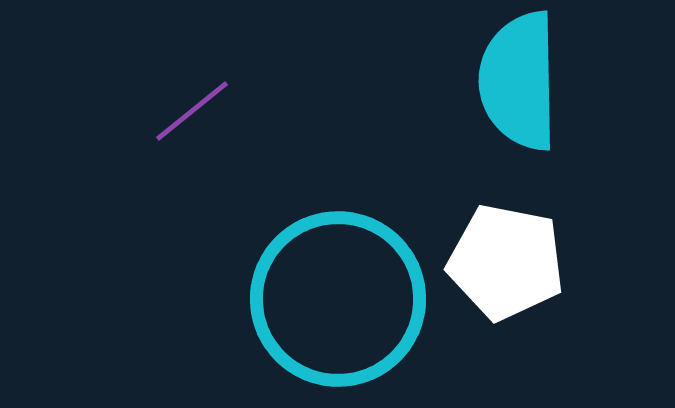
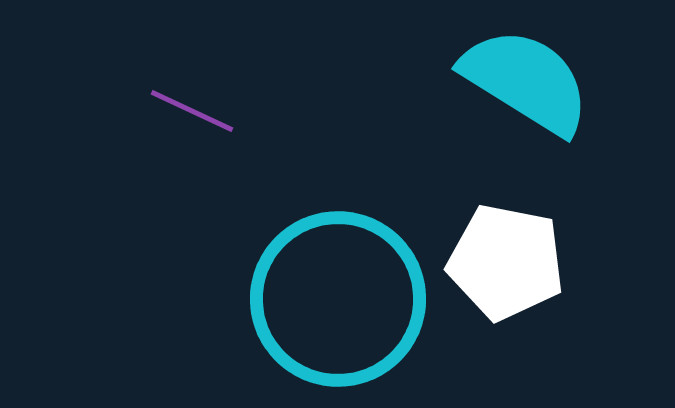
cyan semicircle: moved 7 px right; rotated 123 degrees clockwise
purple line: rotated 64 degrees clockwise
